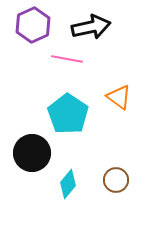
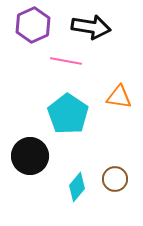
black arrow: rotated 21 degrees clockwise
pink line: moved 1 px left, 2 px down
orange triangle: rotated 28 degrees counterclockwise
black circle: moved 2 px left, 3 px down
brown circle: moved 1 px left, 1 px up
cyan diamond: moved 9 px right, 3 px down
